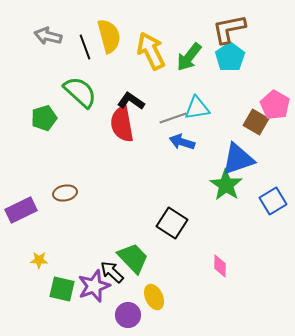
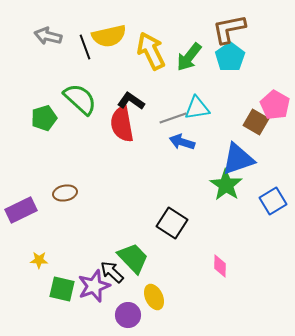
yellow semicircle: rotated 92 degrees clockwise
green semicircle: moved 7 px down
